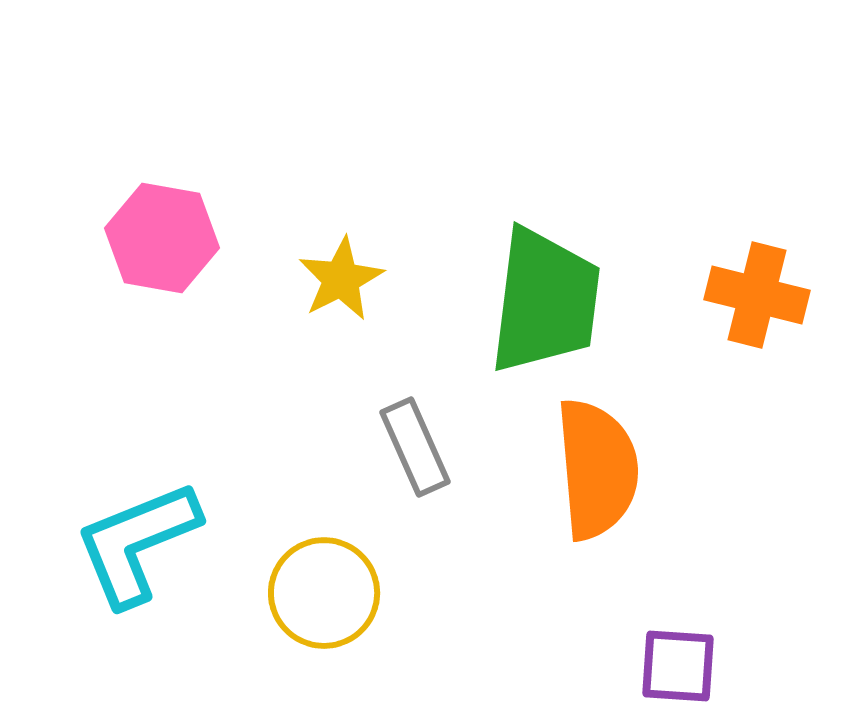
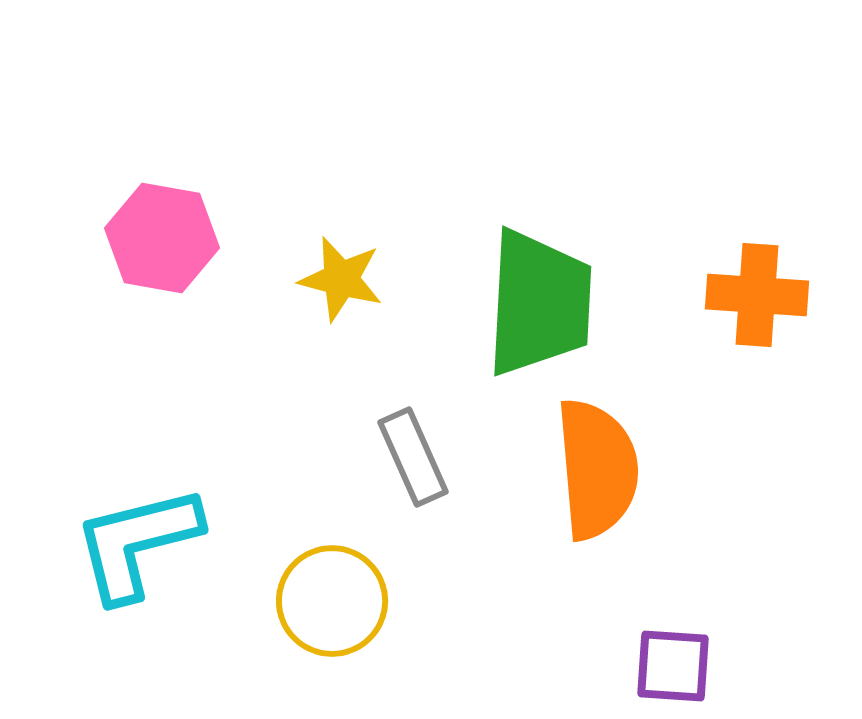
yellow star: rotated 30 degrees counterclockwise
orange cross: rotated 10 degrees counterclockwise
green trapezoid: moved 6 px left, 2 px down; rotated 4 degrees counterclockwise
gray rectangle: moved 2 px left, 10 px down
cyan L-shape: rotated 8 degrees clockwise
yellow circle: moved 8 px right, 8 px down
purple square: moved 5 px left
